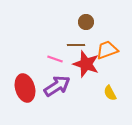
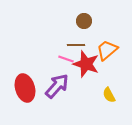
brown circle: moved 2 px left, 1 px up
orange trapezoid: rotated 20 degrees counterclockwise
pink line: moved 11 px right
purple arrow: rotated 16 degrees counterclockwise
yellow semicircle: moved 1 px left, 2 px down
